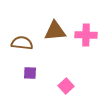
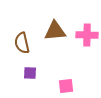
pink cross: moved 1 px right
brown semicircle: rotated 110 degrees counterclockwise
pink square: rotated 35 degrees clockwise
